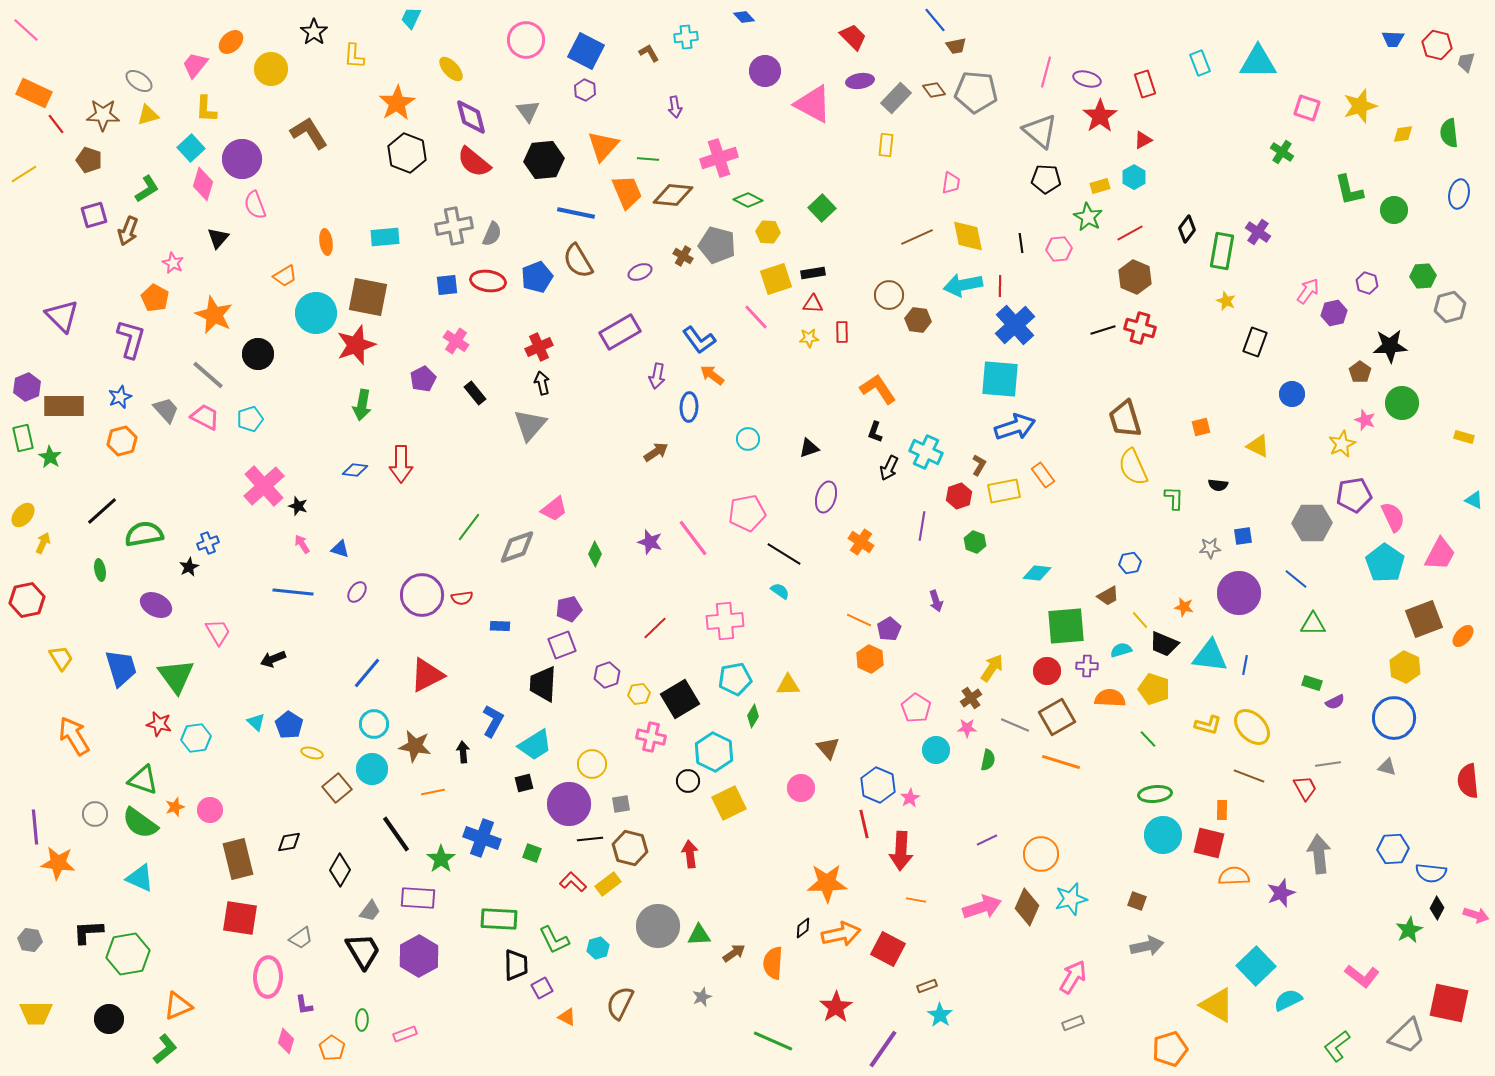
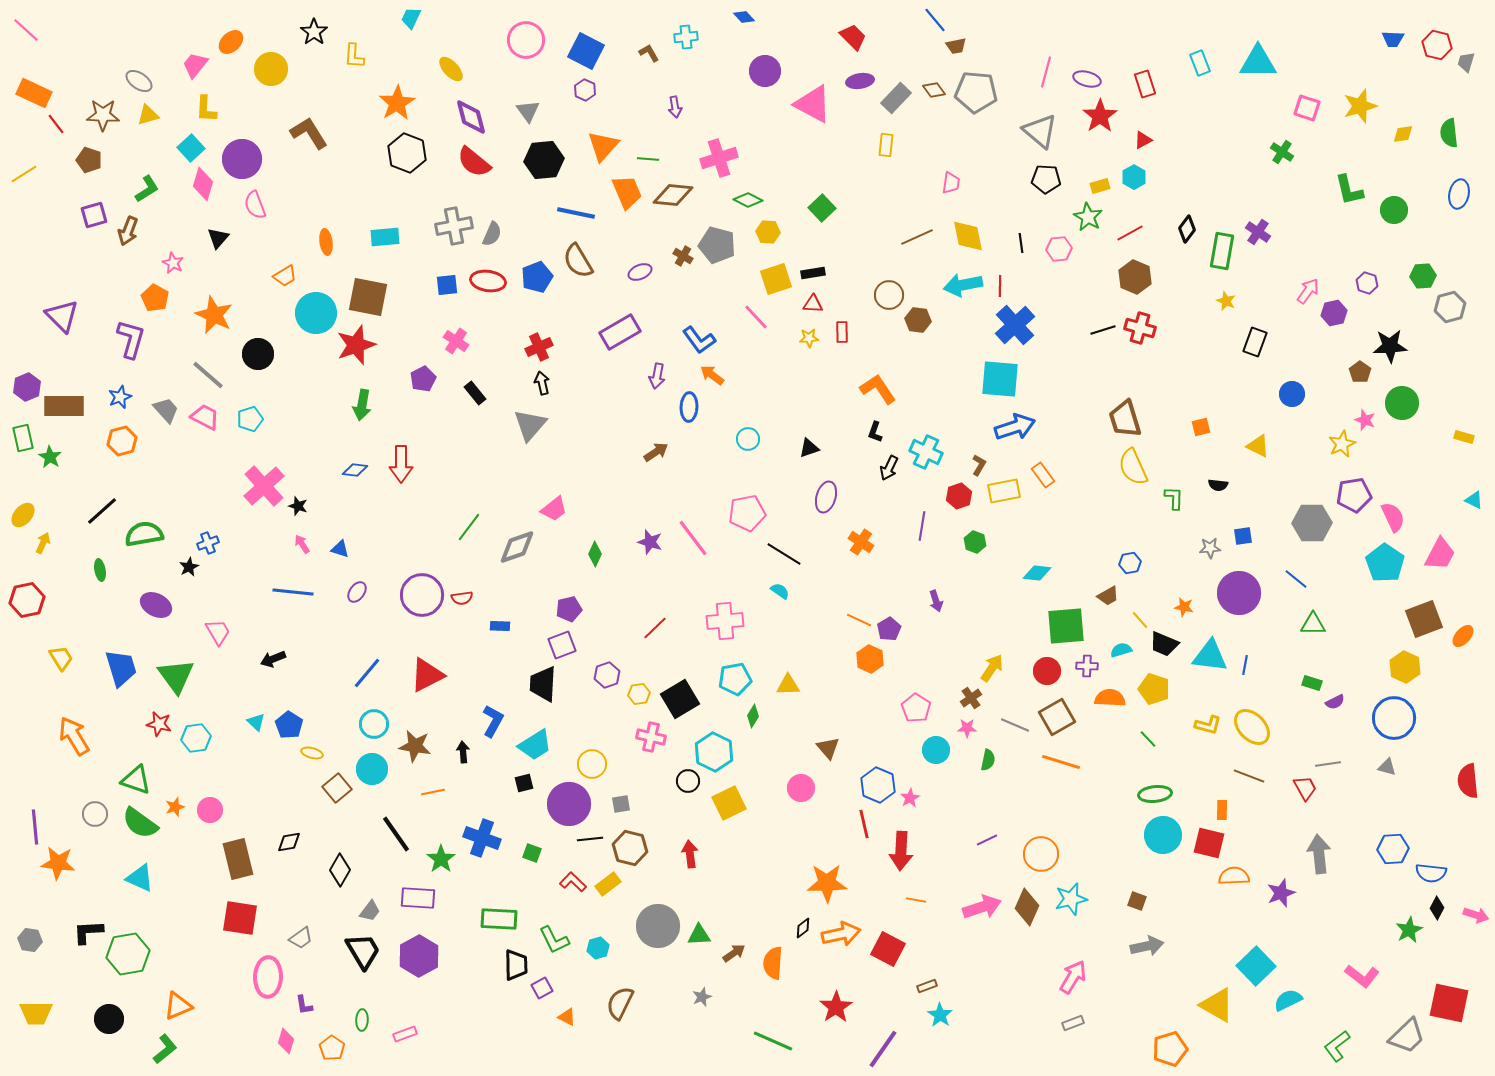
green triangle at (143, 780): moved 7 px left
